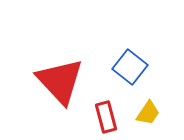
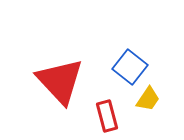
yellow trapezoid: moved 14 px up
red rectangle: moved 1 px right, 1 px up
